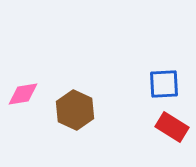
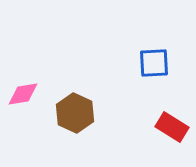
blue square: moved 10 px left, 21 px up
brown hexagon: moved 3 px down
